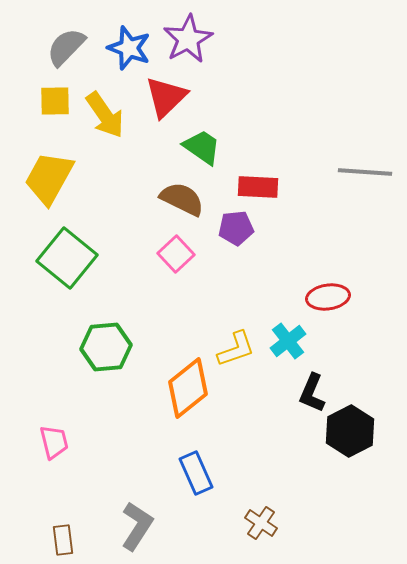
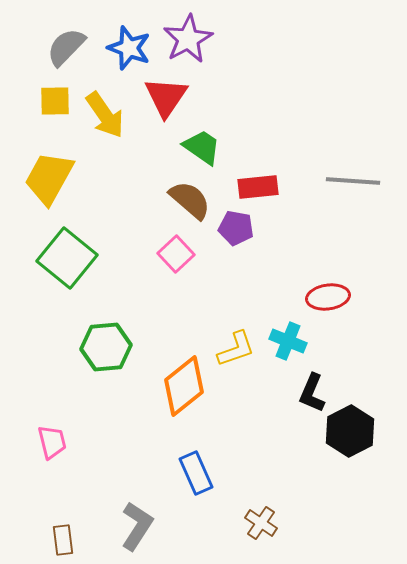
red triangle: rotated 12 degrees counterclockwise
gray line: moved 12 px left, 9 px down
red rectangle: rotated 9 degrees counterclockwise
brown semicircle: moved 8 px right, 1 px down; rotated 15 degrees clockwise
purple pentagon: rotated 16 degrees clockwise
cyan cross: rotated 30 degrees counterclockwise
orange diamond: moved 4 px left, 2 px up
pink trapezoid: moved 2 px left
